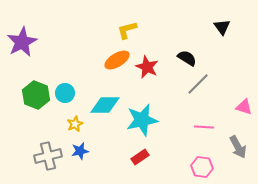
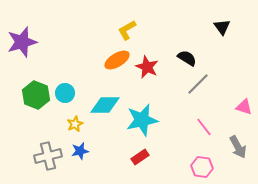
yellow L-shape: rotated 15 degrees counterclockwise
purple star: rotated 12 degrees clockwise
pink line: rotated 48 degrees clockwise
